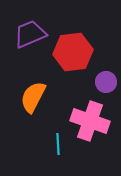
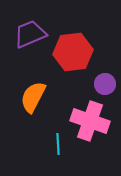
purple circle: moved 1 px left, 2 px down
